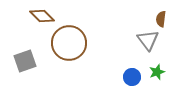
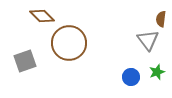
blue circle: moved 1 px left
